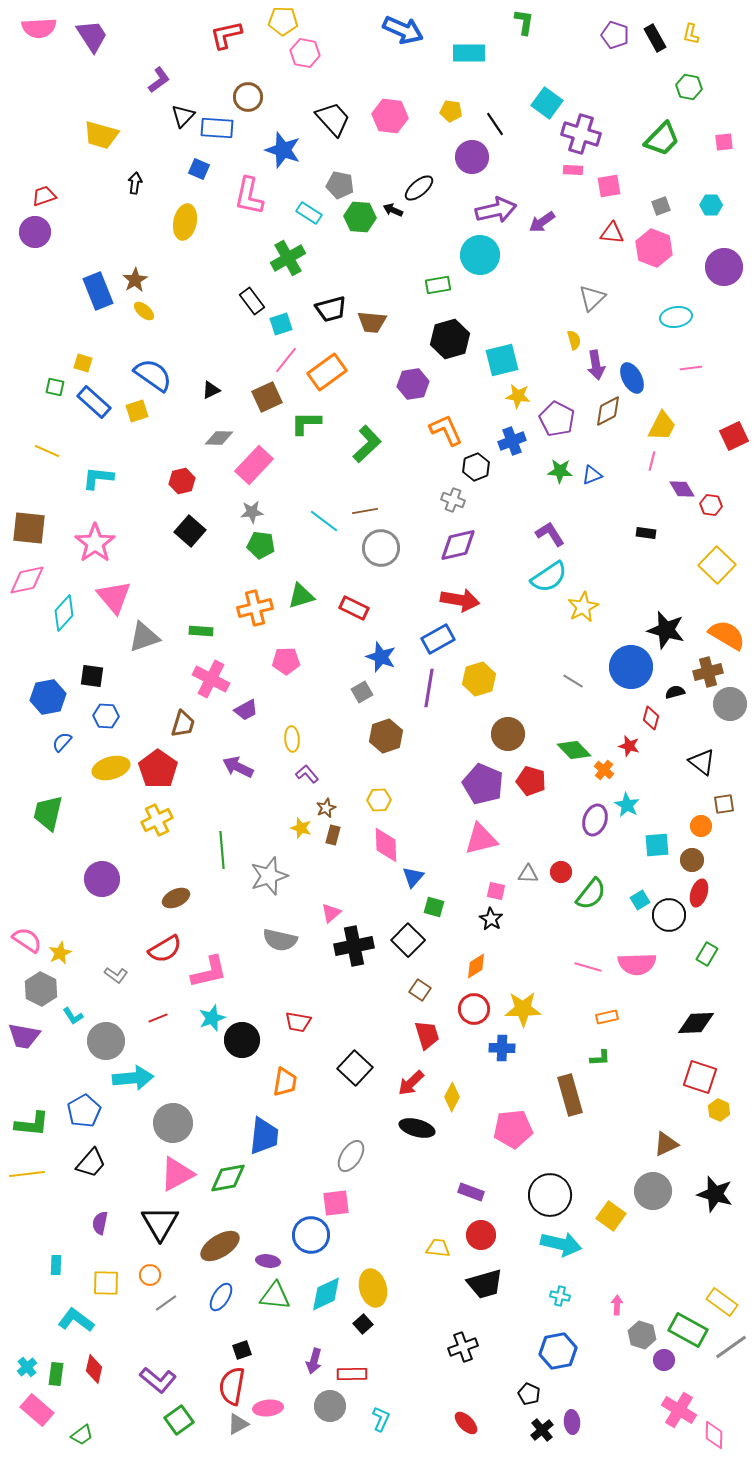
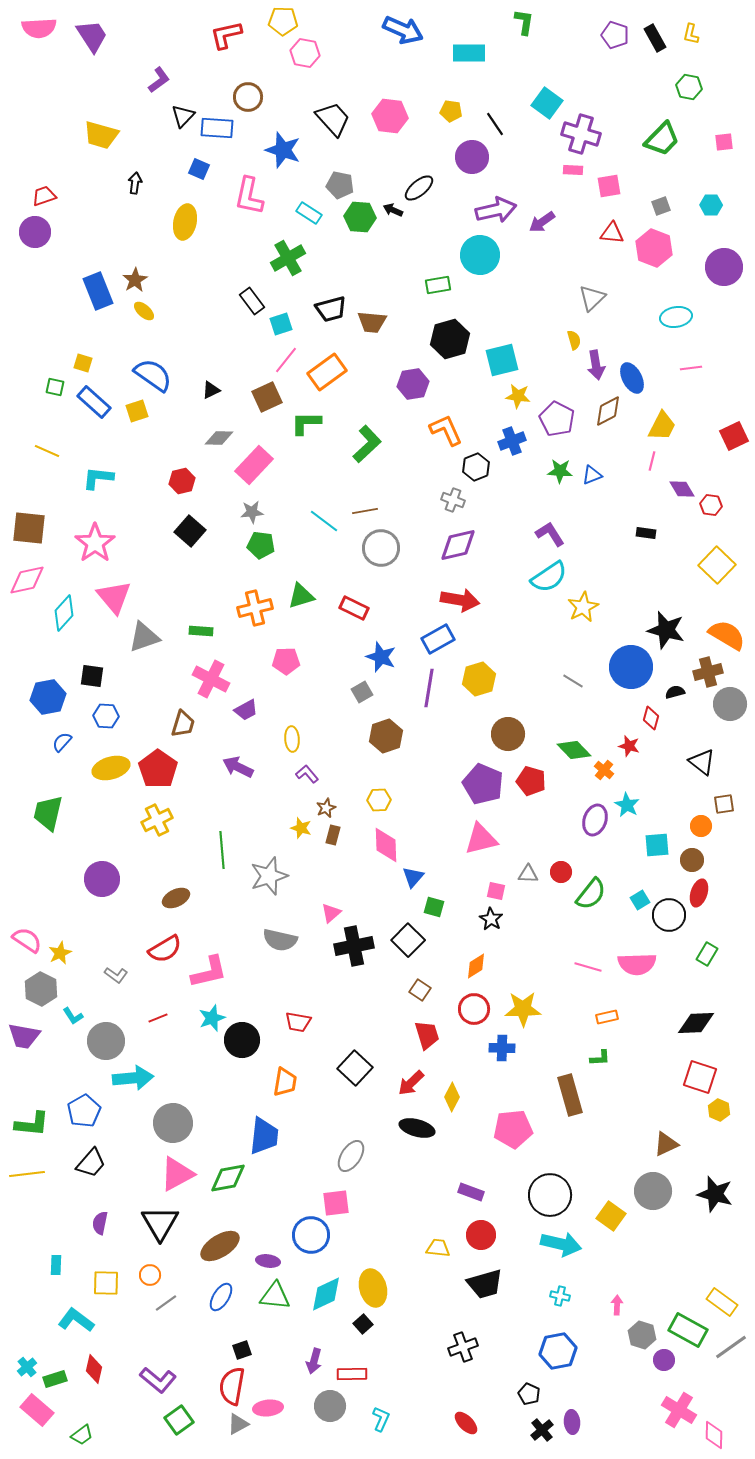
green rectangle at (56, 1374): moved 1 px left, 5 px down; rotated 65 degrees clockwise
